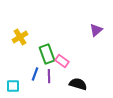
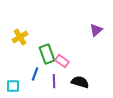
purple line: moved 5 px right, 5 px down
black semicircle: moved 2 px right, 2 px up
